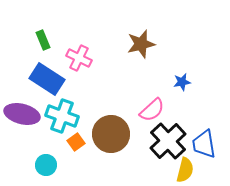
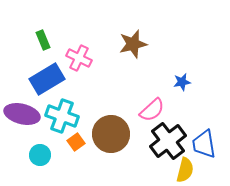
brown star: moved 8 px left
blue rectangle: rotated 64 degrees counterclockwise
black cross: rotated 6 degrees clockwise
cyan circle: moved 6 px left, 10 px up
